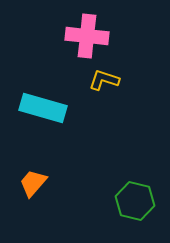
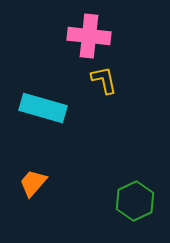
pink cross: moved 2 px right
yellow L-shape: rotated 60 degrees clockwise
green hexagon: rotated 21 degrees clockwise
